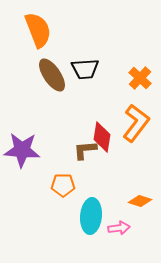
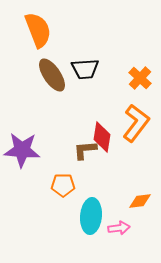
orange diamond: rotated 25 degrees counterclockwise
